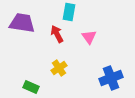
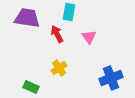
purple trapezoid: moved 5 px right, 5 px up
